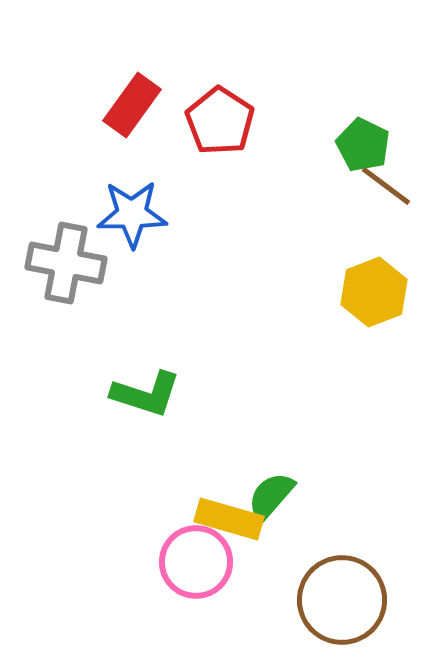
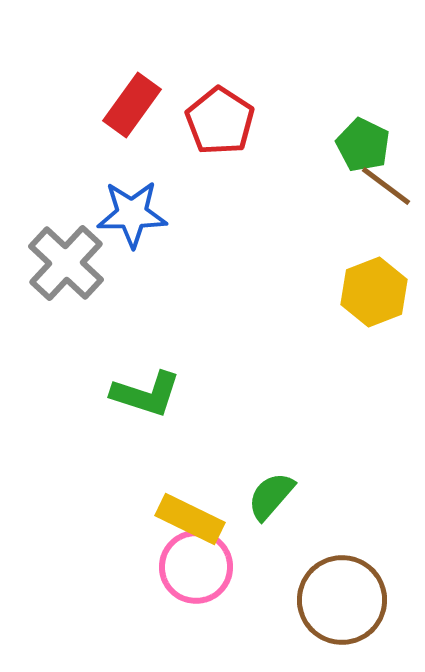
gray cross: rotated 32 degrees clockwise
yellow rectangle: moved 39 px left; rotated 10 degrees clockwise
pink circle: moved 5 px down
